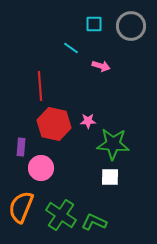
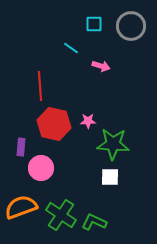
orange semicircle: rotated 48 degrees clockwise
